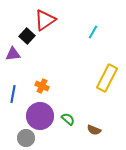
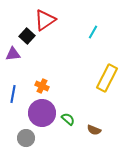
purple circle: moved 2 px right, 3 px up
